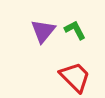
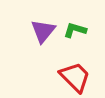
green L-shape: rotated 45 degrees counterclockwise
